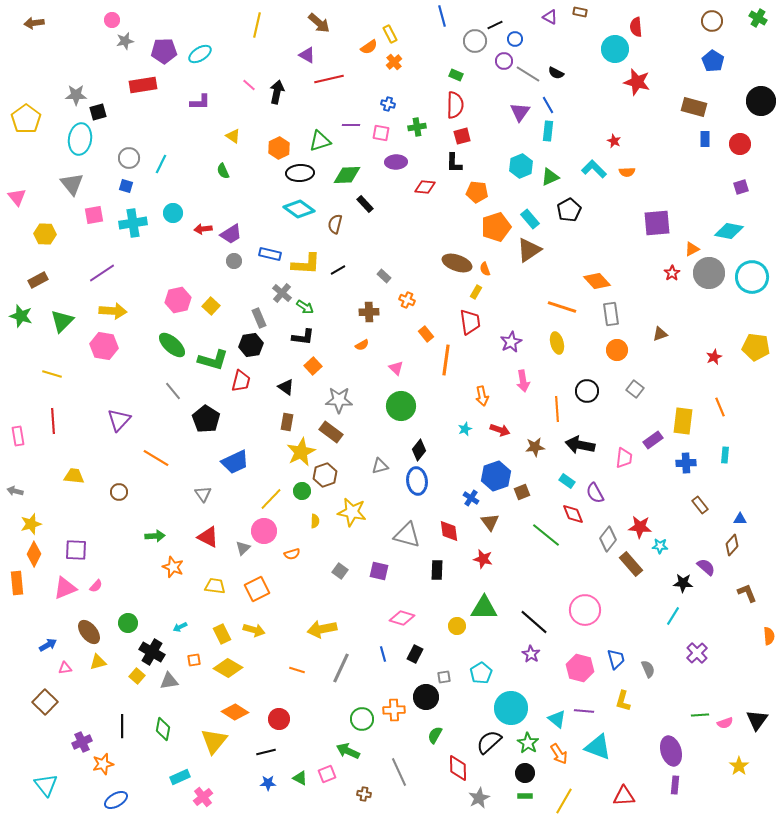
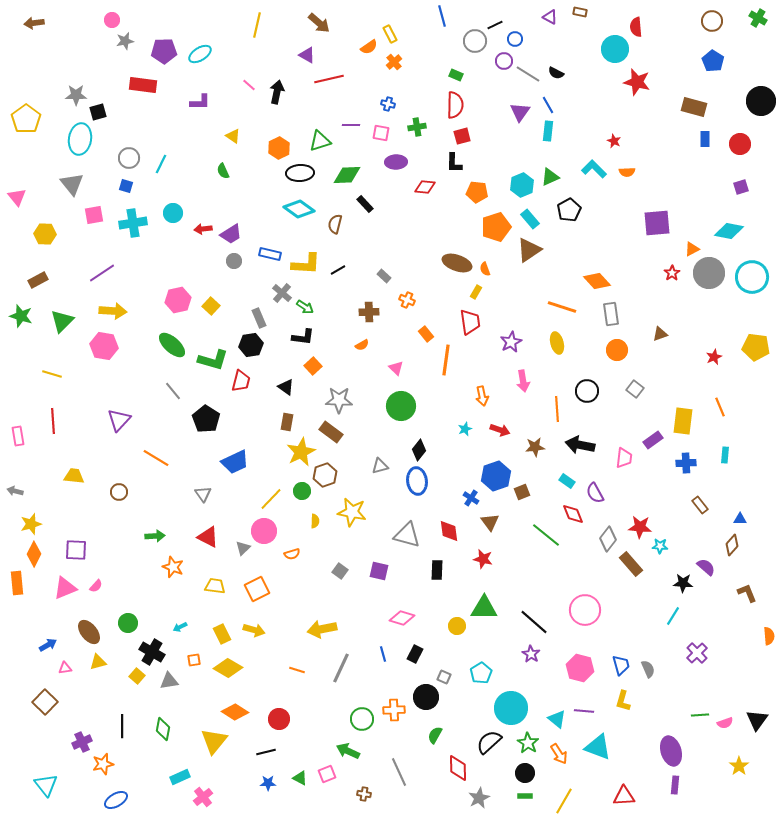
red rectangle at (143, 85): rotated 16 degrees clockwise
cyan hexagon at (521, 166): moved 1 px right, 19 px down
blue trapezoid at (616, 659): moved 5 px right, 6 px down
gray square at (444, 677): rotated 32 degrees clockwise
